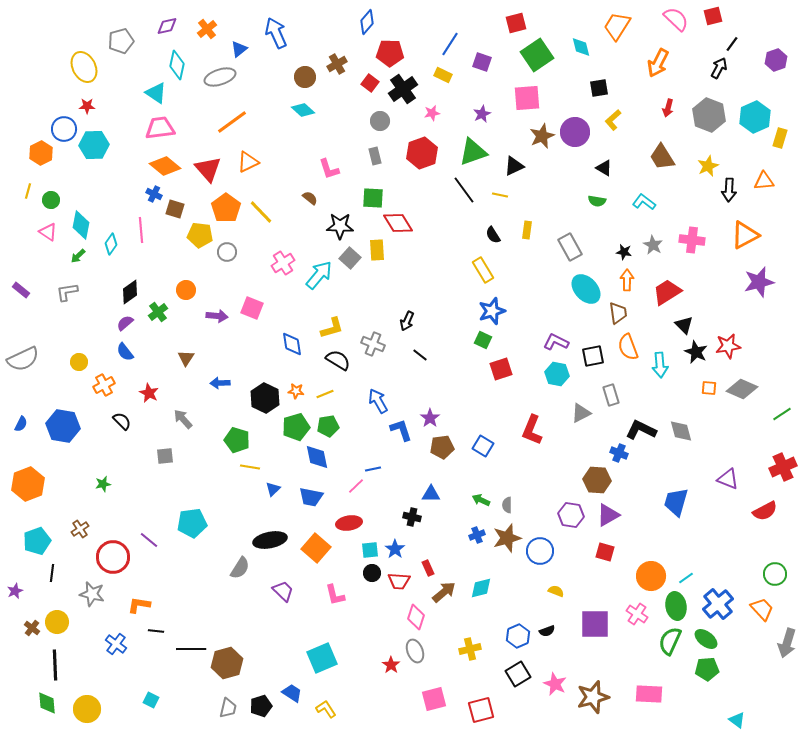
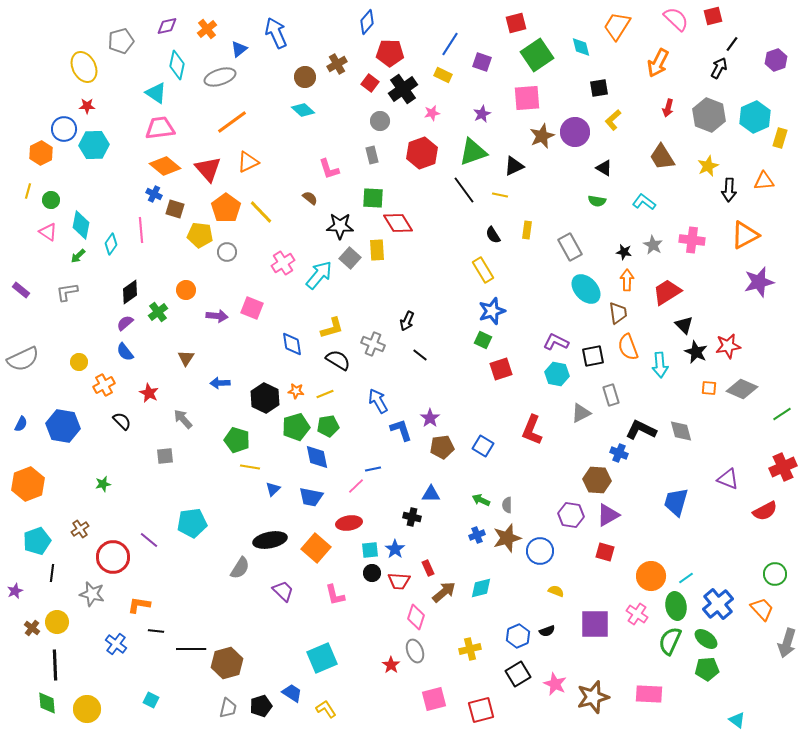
gray rectangle at (375, 156): moved 3 px left, 1 px up
